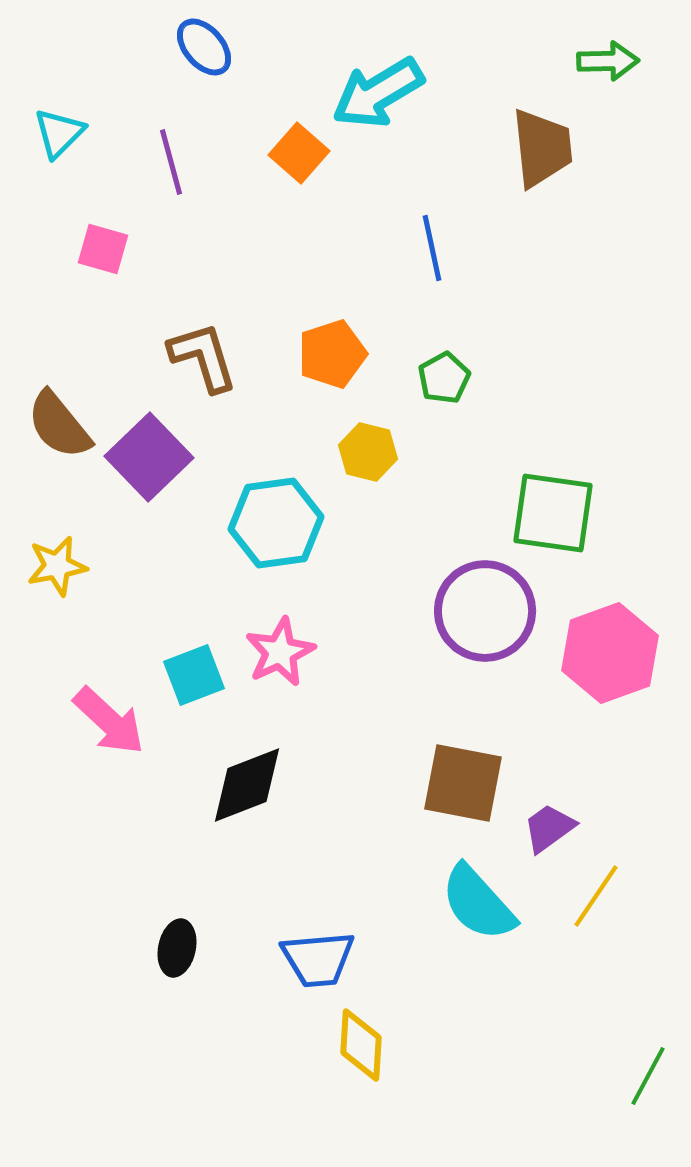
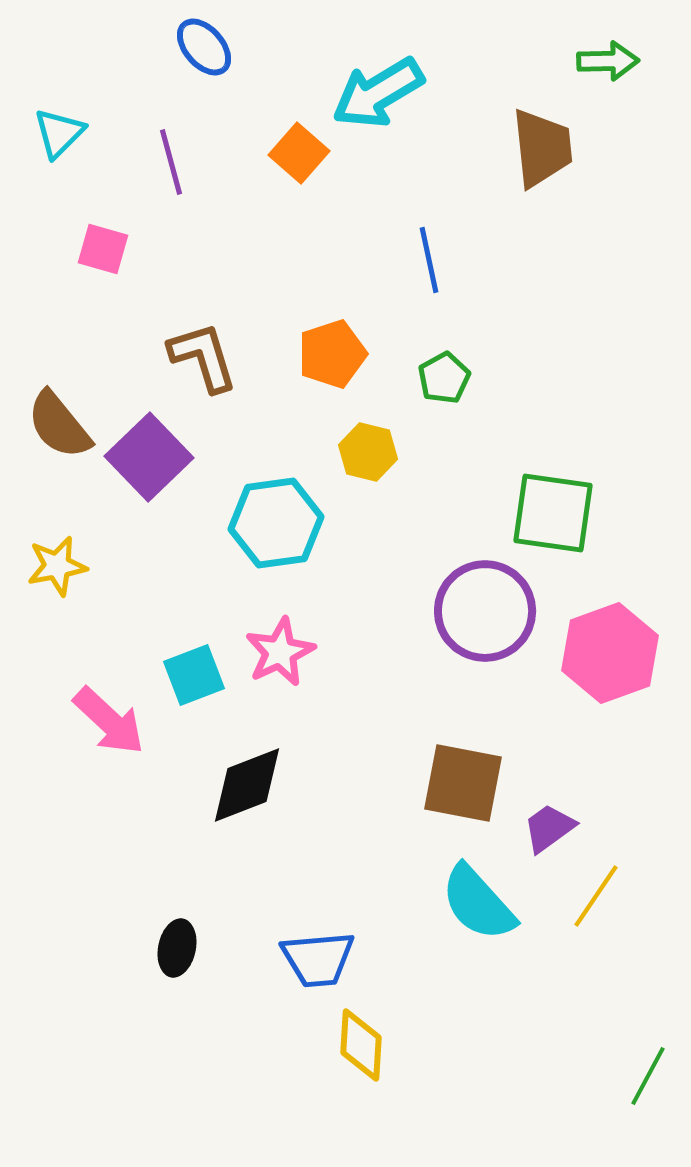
blue line: moved 3 px left, 12 px down
